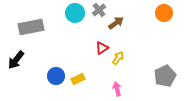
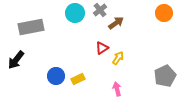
gray cross: moved 1 px right
